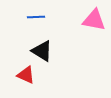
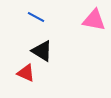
blue line: rotated 30 degrees clockwise
red triangle: moved 2 px up
